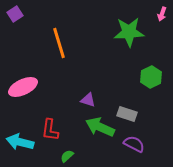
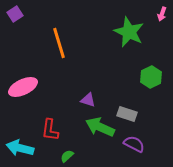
green star: rotated 28 degrees clockwise
cyan arrow: moved 6 px down
